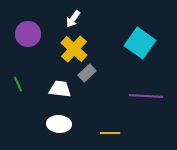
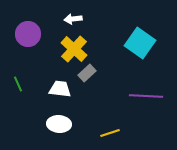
white arrow: rotated 48 degrees clockwise
yellow line: rotated 18 degrees counterclockwise
